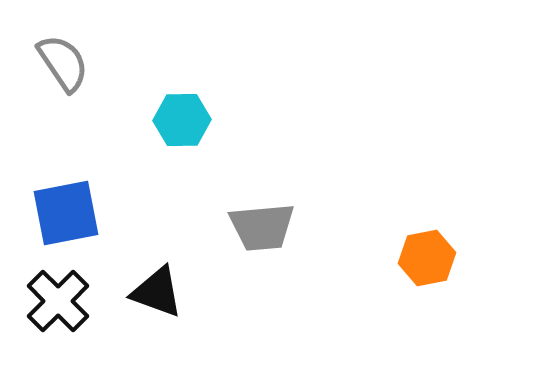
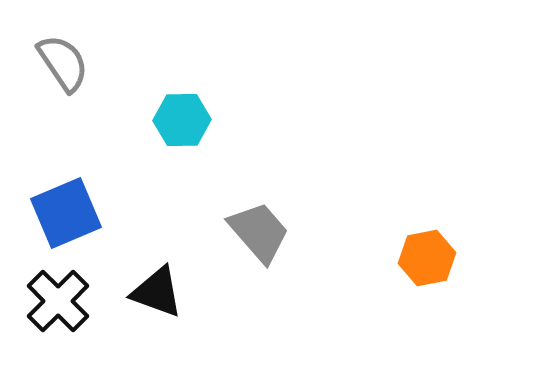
blue square: rotated 12 degrees counterclockwise
gray trapezoid: moved 3 px left, 5 px down; rotated 126 degrees counterclockwise
